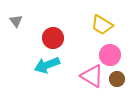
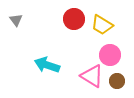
gray triangle: moved 1 px up
red circle: moved 21 px right, 19 px up
cyan arrow: rotated 40 degrees clockwise
brown circle: moved 2 px down
